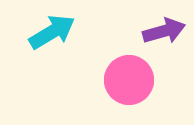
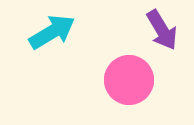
purple arrow: moved 2 px left, 1 px up; rotated 75 degrees clockwise
